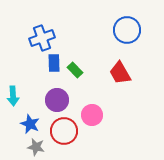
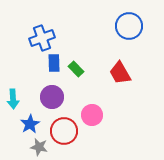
blue circle: moved 2 px right, 4 px up
green rectangle: moved 1 px right, 1 px up
cyan arrow: moved 3 px down
purple circle: moved 5 px left, 3 px up
blue star: rotated 18 degrees clockwise
gray star: moved 3 px right
